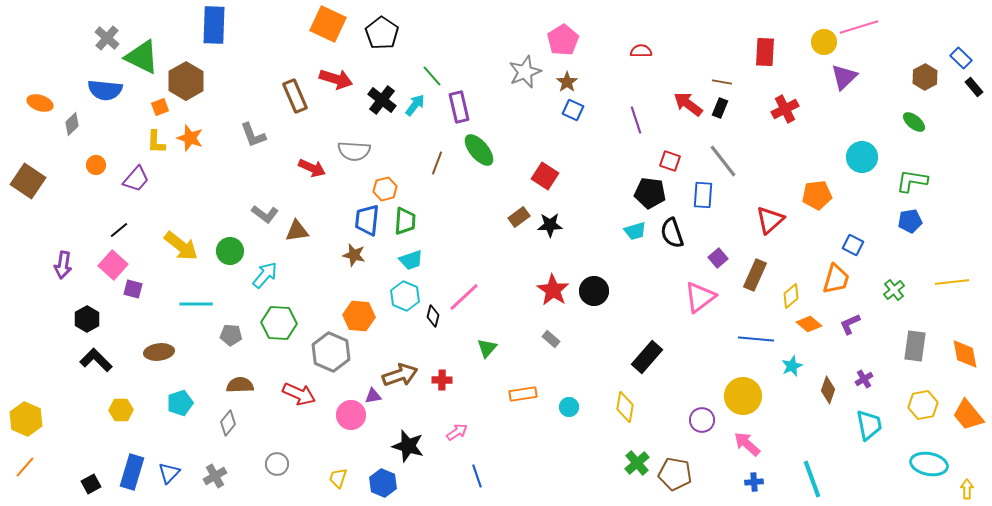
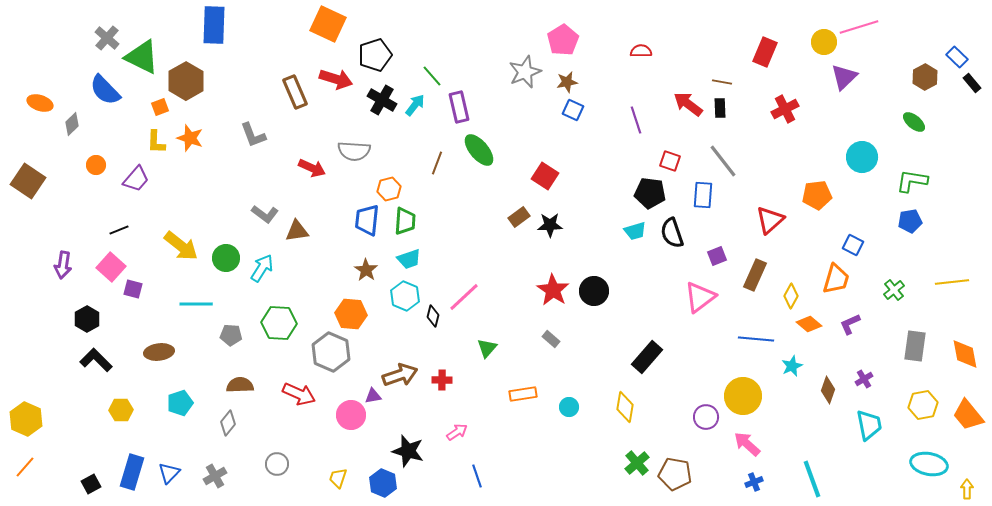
black pentagon at (382, 33): moved 7 px left, 22 px down; rotated 20 degrees clockwise
red rectangle at (765, 52): rotated 20 degrees clockwise
blue rectangle at (961, 58): moved 4 px left, 1 px up
brown star at (567, 82): rotated 25 degrees clockwise
black rectangle at (974, 87): moved 2 px left, 4 px up
blue semicircle at (105, 90): rotated 40 degrees clockwise
brown rectangle at (295, 96): moved 4 px up
black cross at (382, 100): rotated 8 degrees counterclockwise
black rectangle at (720, 108): rotated 24 degrees counterclockwise
orange hexagon at (385, 189): moved 4 px right
black line at (119, 230): rotated 18 degrees clockwise
green circle at (230, 251): moved 4 px left, 7 px down
brown star at (354, 255): moved 12 px right, 15 px down; rotated 20 degrees clockwise
purple square at (718, 258): moved 1 px left, 2 px up; rotated 18 degrees clockwise
cyan trapezoid at (411, 260): moved 2 px left, 1 px up
pink square at (113, 265): moved 2 px left, 2 px down
cyan arrow at (265, 275): moved 3 px left, 7 px up; rotated 8 degrees counterclockwise
yellow diamond at (791, 296): rotated 20 degrees counterclockwise
orange hexagon at (359, 316): moved 8 px left, 2 px up
purple circle at (702, 420): moved 4 px right, 3 px up
black star at (408, 446): moved 5 px down
blue cross at (754, 482): rotated 18 degrees counterclockwise
